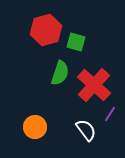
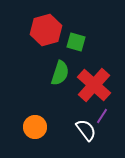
purple line: moved 8 px left, 2 px down
